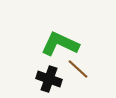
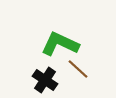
black cross: moved 4 px left, 1 px down; rotated 15 degrees clockwise
